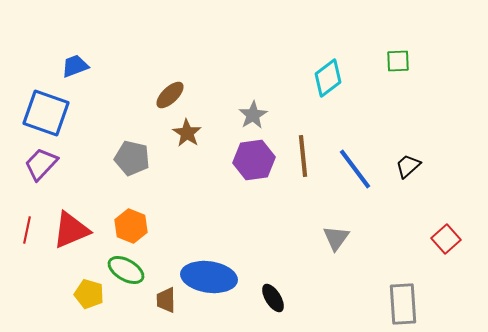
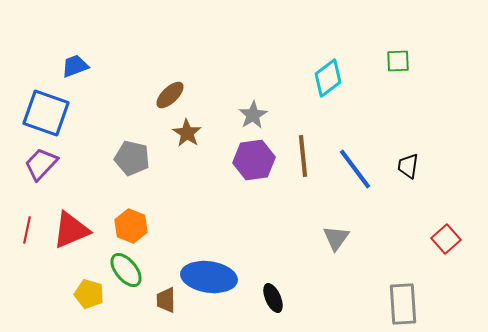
black trapezoid: rotated 40 degrees counterclockwise
green ellipse: rotated 21 degrees clockwise
black ellipse: rotated 8 degrees clockwise
